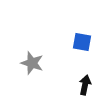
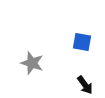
black arrow: rotated 132 degrees clockwise
